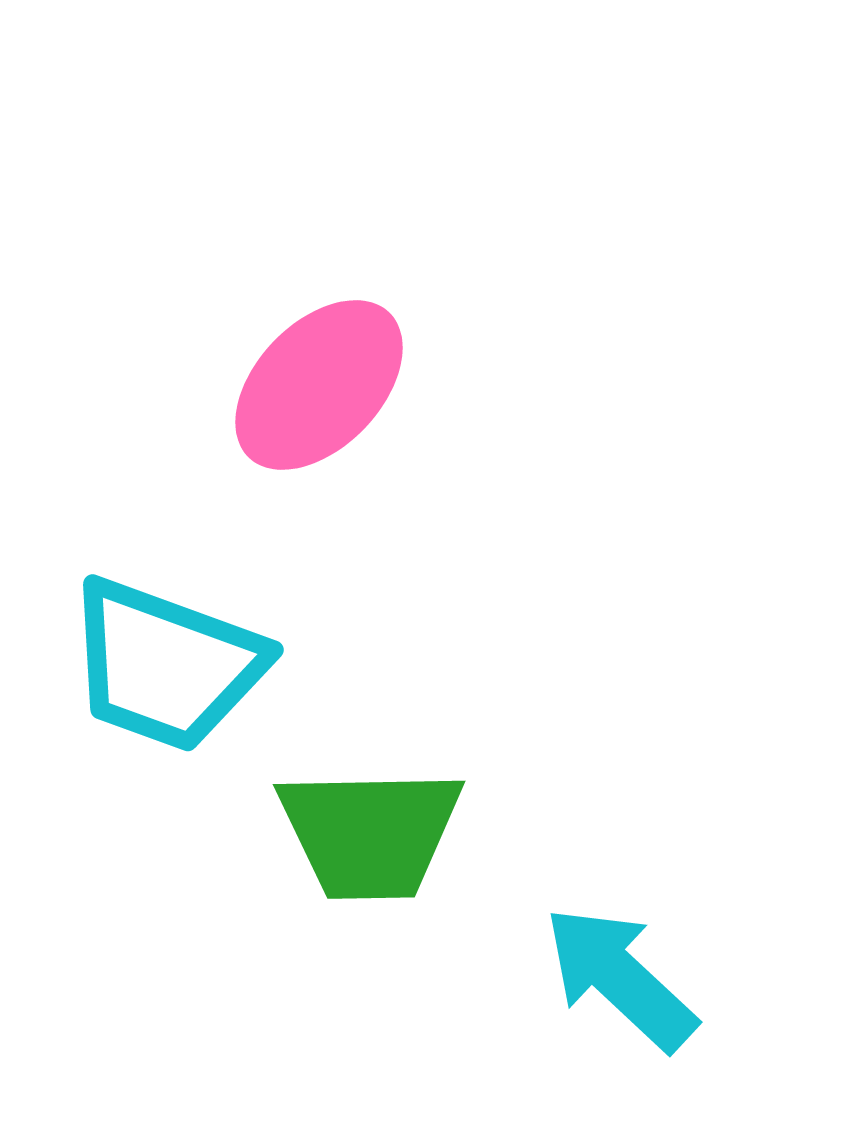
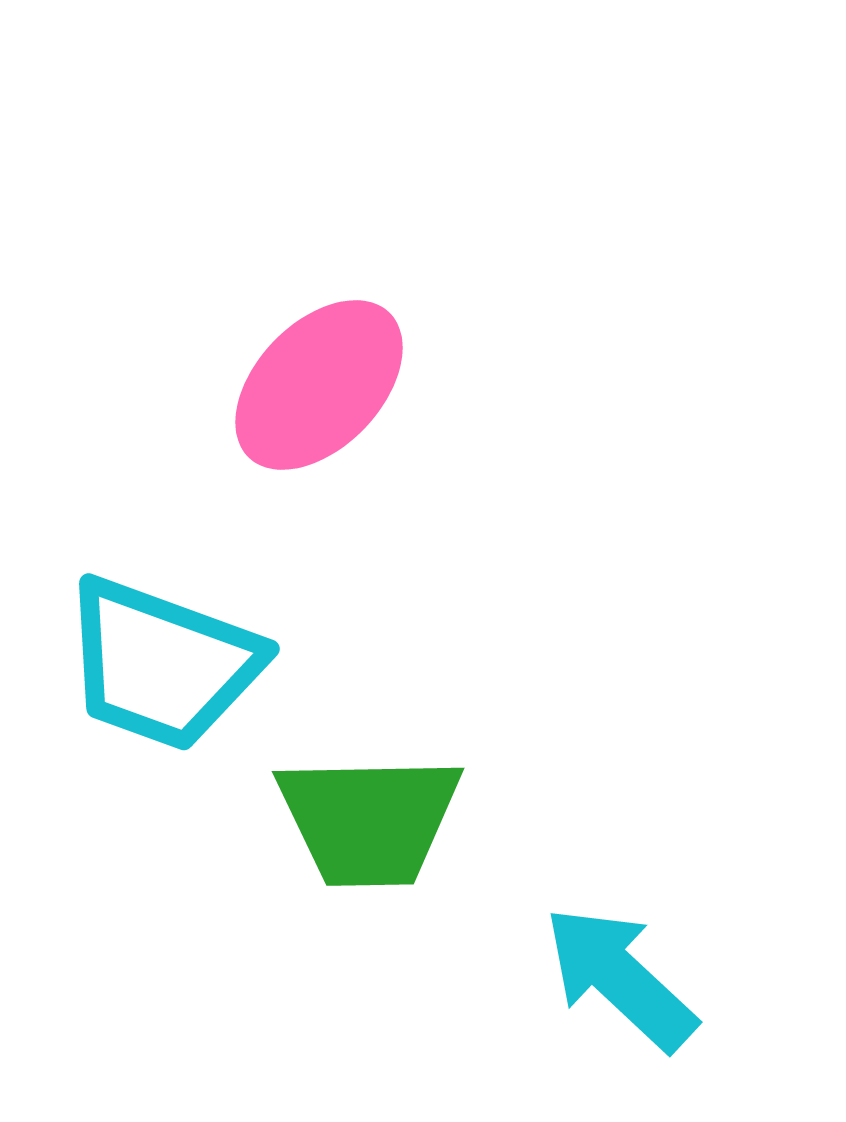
cyan trapezoid: moved 4 px left, 1 px up
green trapezoid: moved 1 px left, 13 px up
